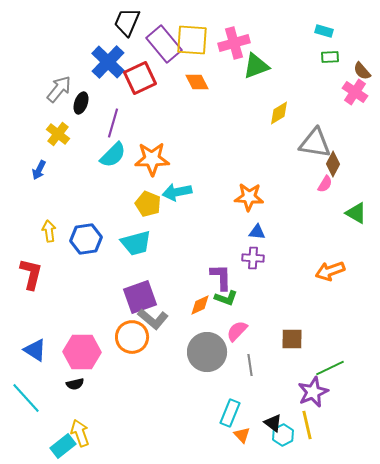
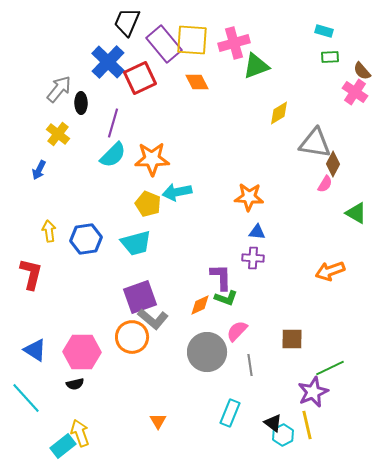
black ellipse at (81, 103): rotated 20 degrees counterclockwise
orange triangle at (242, 435): moved 84 px left, 14 px up; rotated 12 degrees clockwise
